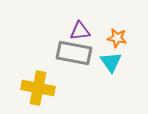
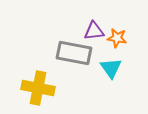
purple triangle: moved 14 px right
cyan triangle: moved 6 px down
